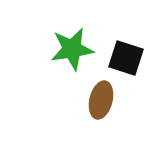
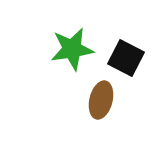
black square: rotated 9 degrees clockwise
